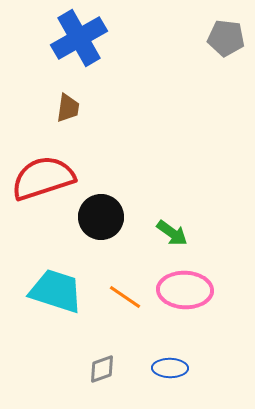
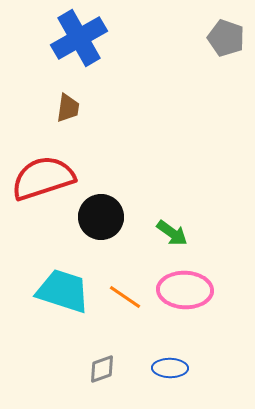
gray pentagon: rotated 12 degrees clockwise
cyan trapezoid: moved 7 px right
